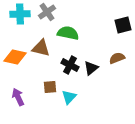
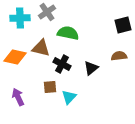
cyan cross: moved 4 px down
brown semicircle: moved 2 px right, 2 px up; rotated 14 degrees clockwise
black cross: moved 8 px left, 1 px up
